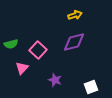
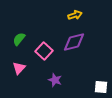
green semicircle: moved 8 px right, 5 px up; rotated 144 degrees clockwise
pink square: moved 6 px right, 1 px down
pink triangle: moved 3 px left
white square: moved 10 px right; rotated 24 degrees clockwise
